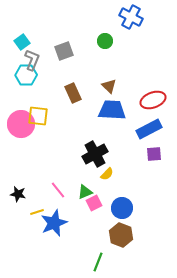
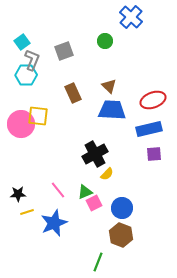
blue cross: rotated 15 degrees clockwise
blue rectangle: rotated 15 degrees clockwise
black star: rotated 14 degrees counterclockwise
yellow line: moved 10 px left
